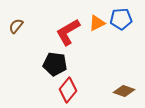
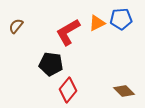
black pentagon: moved 4 px left
brown diamond: rotated 25 degrees clockwise
